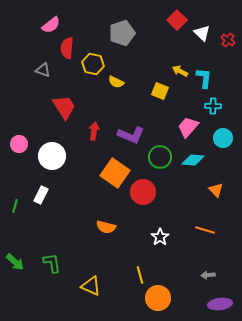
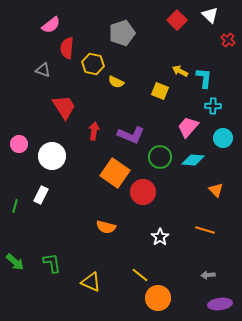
white triangle: moved 8 px right, 18 px up
yellow line: rotated 36 degrees counterclockwise
yellow triangle: moved 4 px up
